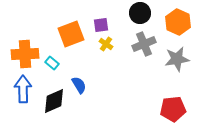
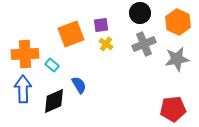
cyan rectangle: moved 2 px down
